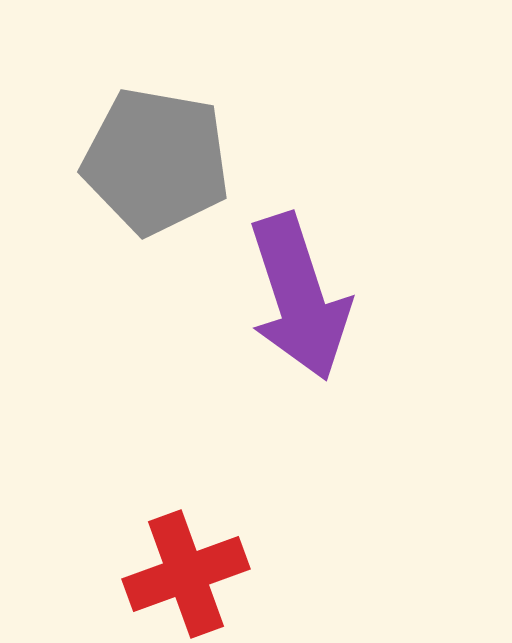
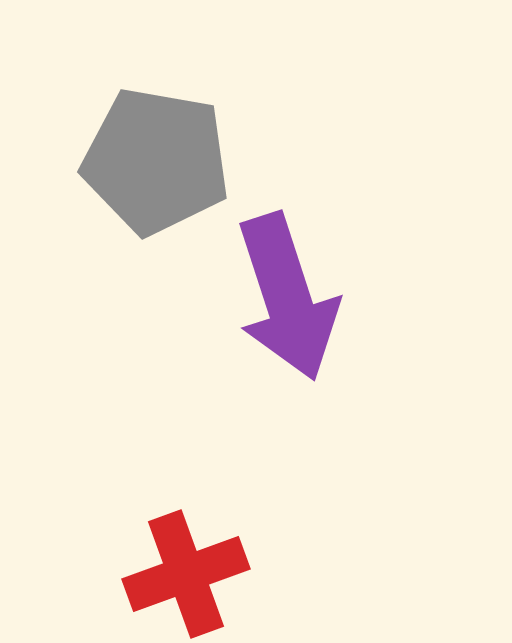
purple arrow: moved 12 px left
